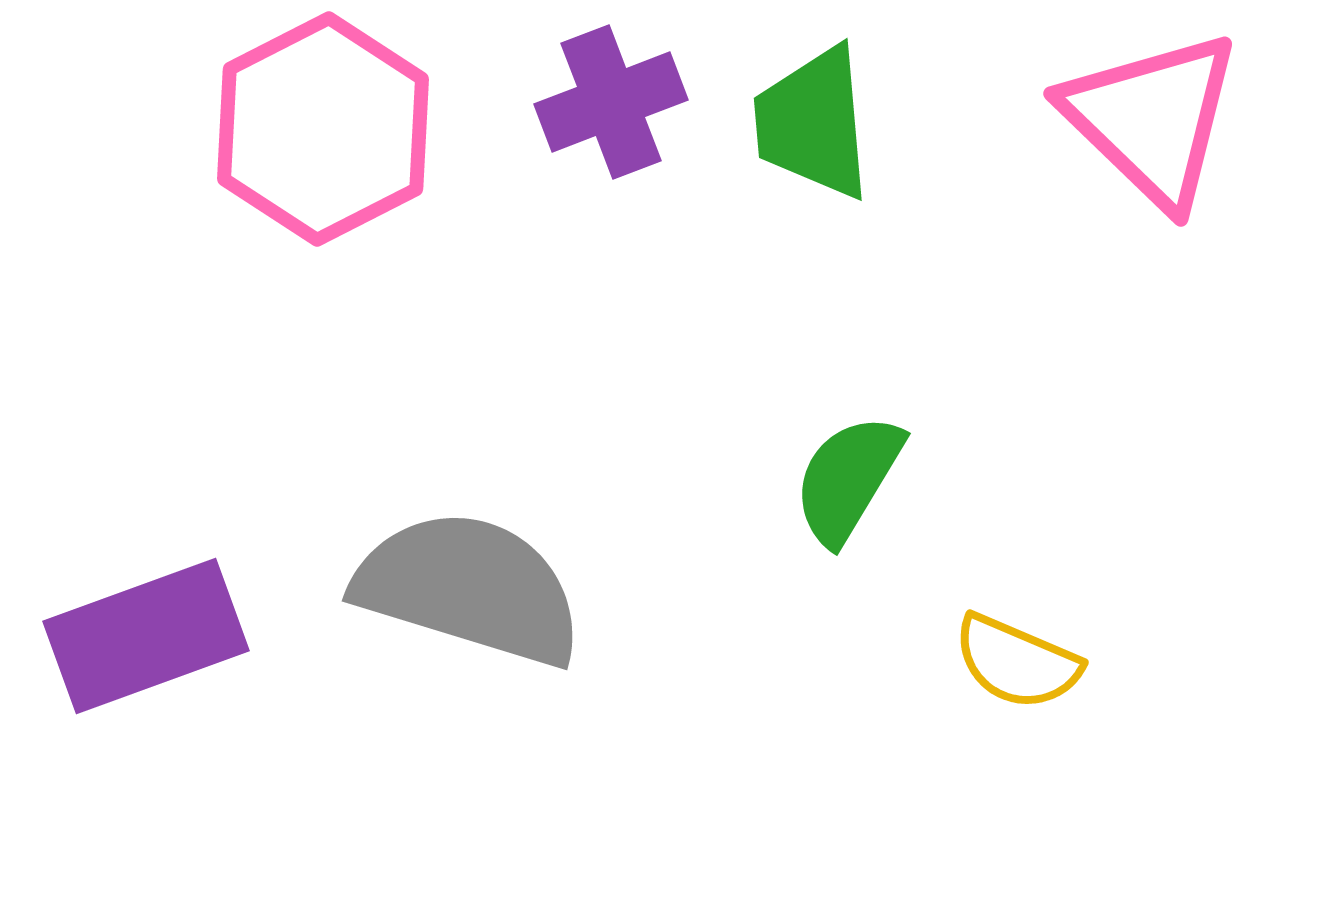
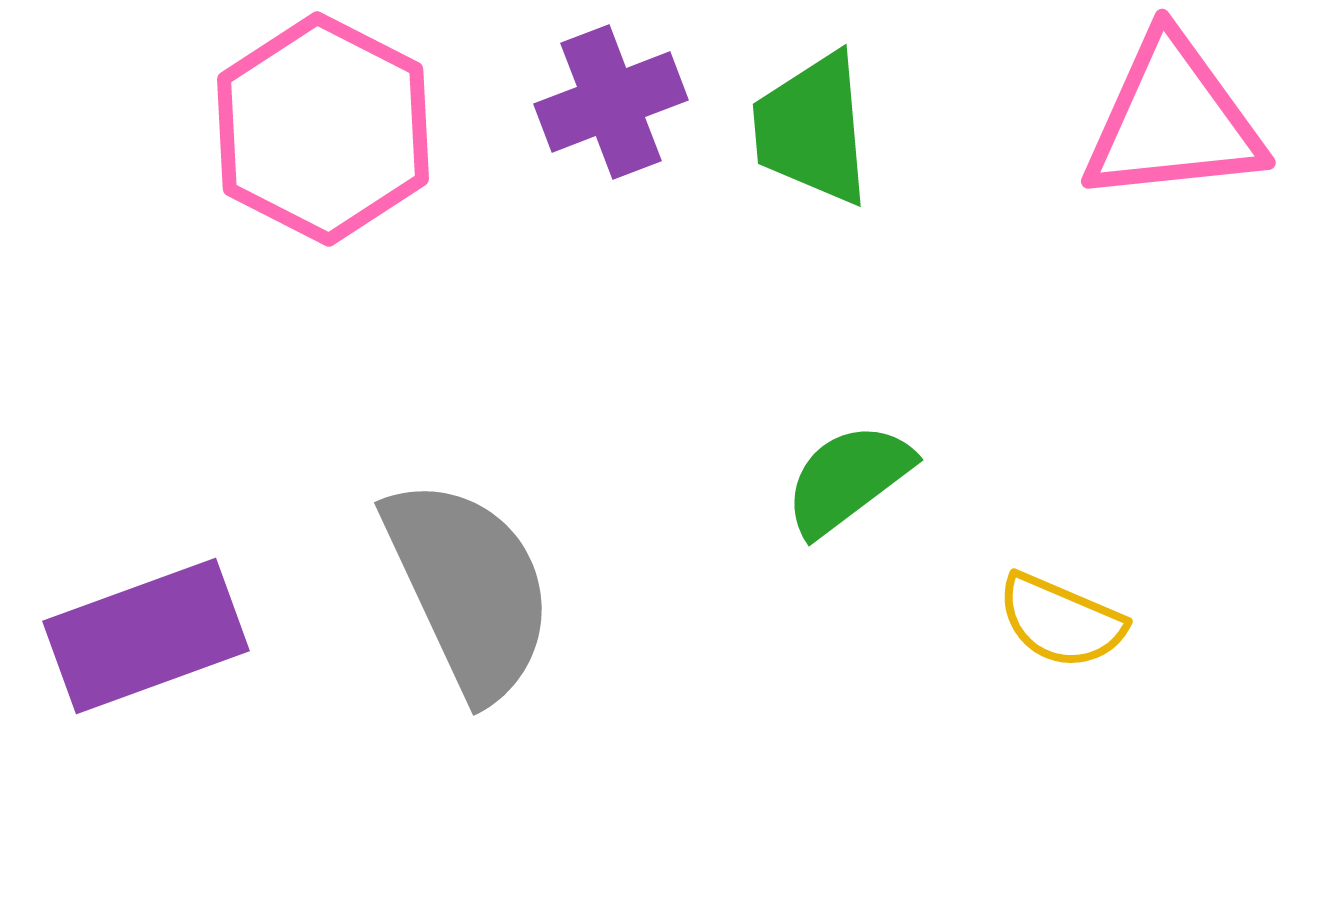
pink triangle: moved 21 px right, 1 px down; rotated 50 degrees counterclockwise
green trapezoid: moved 1 px left, 6 px down
pink hexagon: rotated 6 degrees counterclockwise
green semicircle: rotated 22 degrees clockwise
gray semicircle: rotated 48 degrees clockwise
yellow semicircle: moved 44 px right, 41 px up
